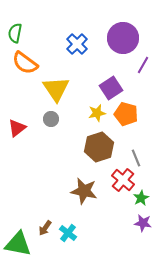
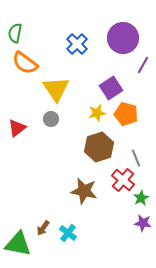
brown arrow: moved 2 px left
